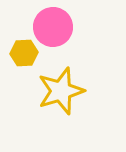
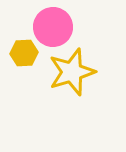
yellow star: moved 11 px right, 19 px up
